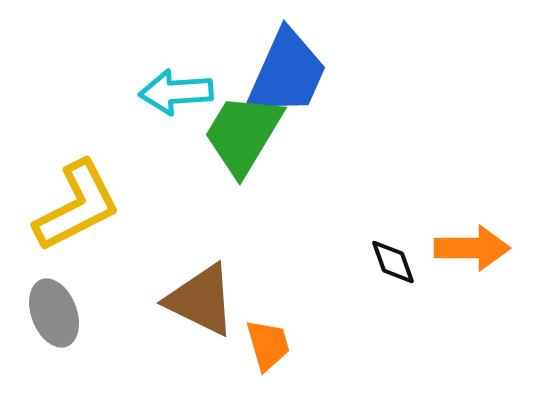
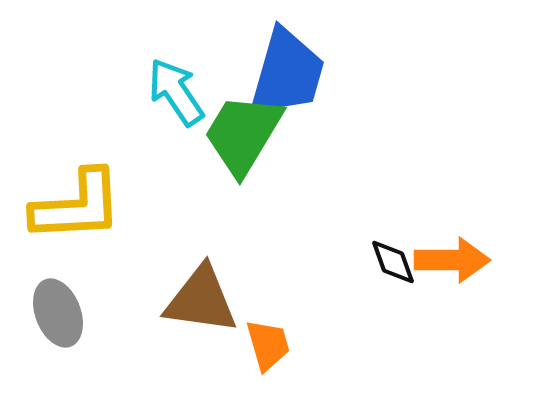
blue trapezoid: rotated 8 degrees counterclockwise
cyan arrow: rotated 60 degrees clockwise
yellow L-shape: rotated 24 degrees clockwise
orange arrow: moved 20 px left, 12 px down
brown triangle: rotated 18 degrees counterclockwise
gray ellipse: moved 4 px right
